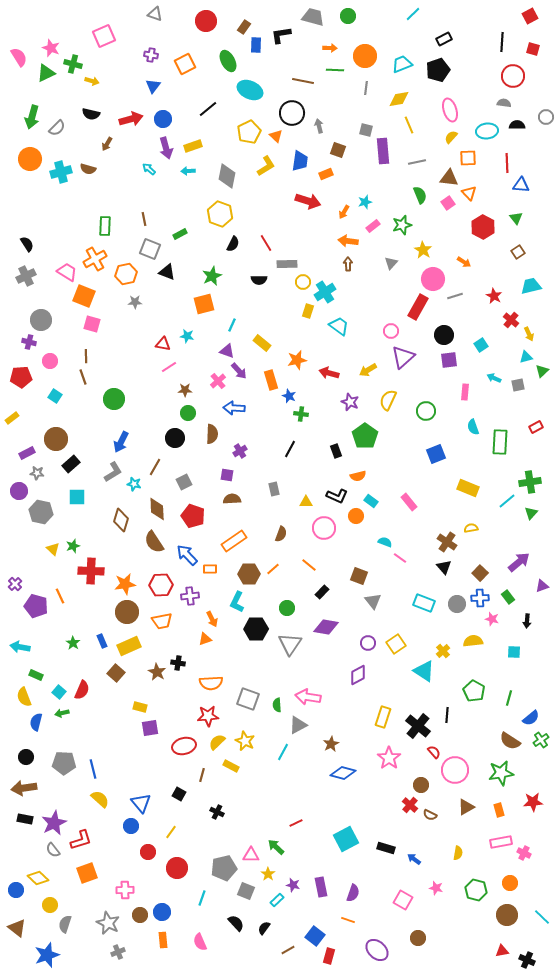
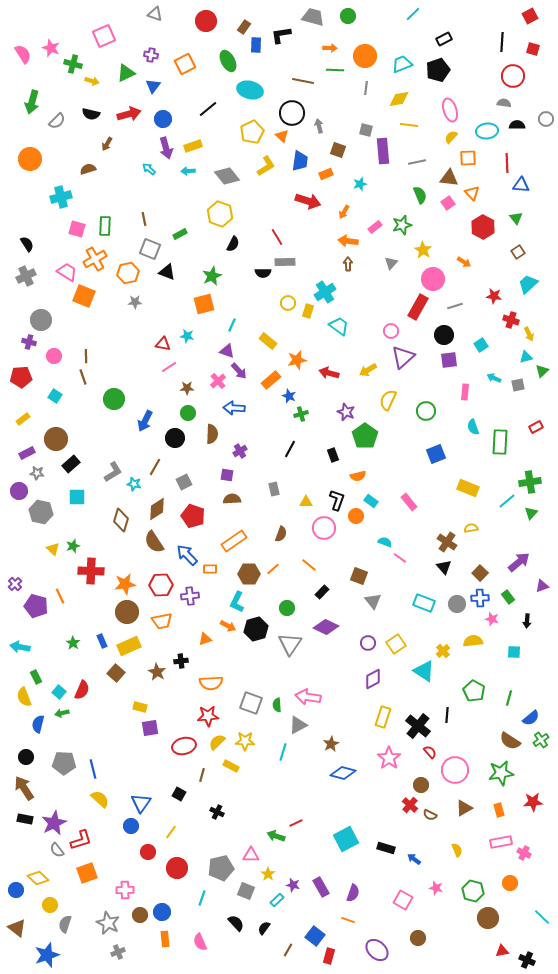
pink semicircle at (19, 57): moved 4 px right, 3 px up
green triangle at (46, 73): moved 80 px right
cyan ellipse at (250, 90): rotated 10 degrees counterclockwise
green arrow at (32, 117): moved 15 px up
gray circle at (546, 117): moved 2 px down
red arrow at (131, 119): moved 2 px left, 5 px up
yellow line at (409, 125): rotated 60 degrees counterclockwise
gray semicircle at (57, 128): moved 7 px up
yellow pentagon at (249, 132): moved 3 px right
orange triangle at (276, 136): moved 6 px right
brown semicircle at (88, 169): rotated 147 degrees clockwise
cyan cross at (61, 172): moved 25 px down
gray diamond at (227, 176): rotated 50 degrees counterclockwise
orange triangle at (469, 193): moved 3 px right
cyan star at (365, 202): moved 5 px left, 18 px up
pink rectangle at (373, 226): moved 2 px right, 1 px down
red line at (266, 243): moved 11 px right, 6 px up
gray rectangle at (287, 264): moved 2 px left, 2 px up
orange hexagon at (126, 274): moved 2 px right, 1 px up
black semicircle at (259, 280): moved 4 px right, 7 px up
yellow circle at (303, 282): moved 15 px left, 21 px down
cyan trapezoid at (531, 286): moved 3 px left, 2 px up; rotated 30 degrees counterclockwise
gray line at (455, 296): moved 10 px down
red star at (494, 296): rotated 21 degrees counterclockwise
red cross at (511, 320): rotated 21 degrees counterclockwise
pink square at (92, 324): moved 15 px left, 95 px up
yellow rectangle at (262, 343): moved 6 px right, 2 px up
pink circle at (50, 361): moved 4 px right, 5 px up
orange rectangle at (271, 380): rotated 66 degrees clockwise
brown star at (185, 390): moved 2 px right, 2 px up
purple star at (350, 402): moved 4 px left, 10 px down
green cross at (301, 414): rotated 24 degrees counterclockwise
yellow rectangle at (12, 418): moved 11 px right, 1 px down
blue arrow at (121, 442): moved 24 px right, 21 px up
black rectangle at (336, 451): moved 3 px left, 4 px down
black L-shape at (337, 496): moved 4 px down; rotated 95 degrees counterclockwise
brown diamond at (157, 509): rotated 60 degrees clockwise
orange arrow at (212, 619): moved 16 px right, 7 px down; rotated 35 degrees counterclockwise
purple diamond at (326, 627): rotated 15 degrees clockwise
black hexagon at (256, 629): rotated 15 degrees counterclockwise
black cross at (178, 663): moved 3 px right, 2 px up; rotated 16 degrees counterclockwise
green rectangle at (36, 675): moved 2 px down; rotated 40 degrees clockwise
purple diamond at (358, 675): moved 15 px right, 4 px down
gray square at (248, 699): moved 3 px right, 4 px down
blue semicircle at (36, 722): moved 2 px right, 2 px down
yellow star at (245, 741): rotated 24 degrees counterclockwise
cyan line at (283, 752): rotated 12 degrees counterclockwise
red semicircle at (434, 752): moved 4 px left
brown arrow at (24, 788): rotated 65 degrees clockwise
blue triangle at (141, 803): rotated 15 degrees clockwise
brown triangle at (466, 807): moved 2 px left, 1 px down
green arrow at (276, 847): moved 11 px up; rotated 24 degrees counterclockwise
gray semicircle at (53, 850): moved 4 px right
yellow semicircle at (458, 853): moved 1 px left, 3 px up; rotated 32 degrees counterclockwise
gray pentagon at (224, 868): moved 3 px left
purple rectangle at (321, 887): rotated 18 degrees counterclockwise
green hexagon at (476, 890): moved 3 px left, 1 px down
brown circle at (507, 915): moved 19 px left, 3 px down
orange rectangle at (163, 940): moved 2 px right, 1 px up
brown line at (288, 950): rotated 32 degrees counterclockwise
